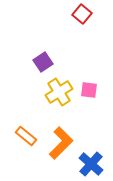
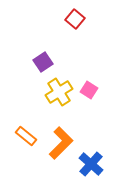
red square: moved 7 px left, 5 px down
pink square: rotated 24 degrees clockwise
